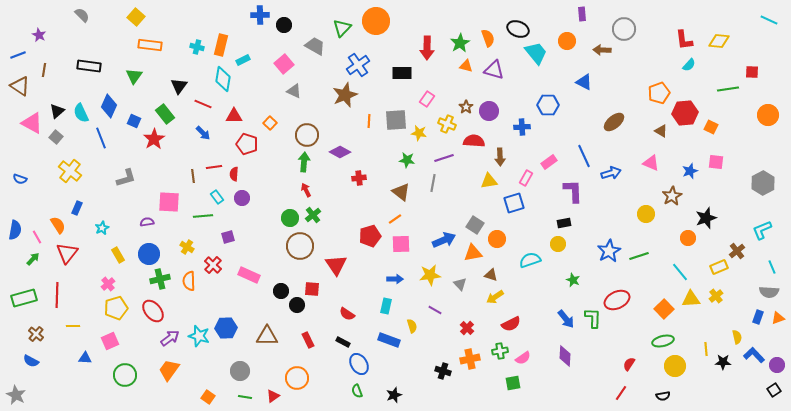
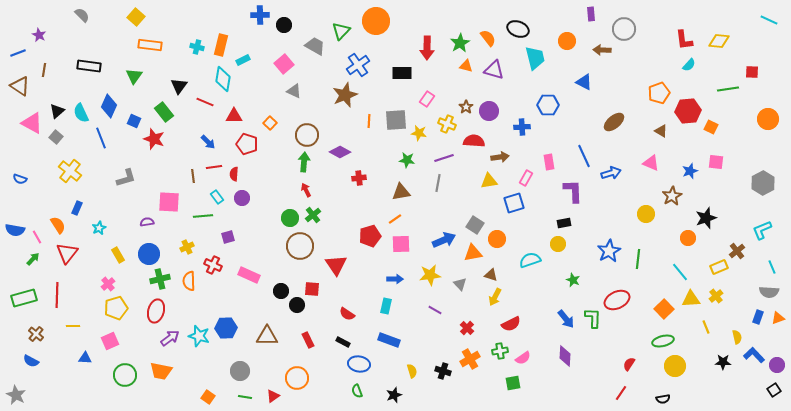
purple rectangle at (582, 14): moved 9 px right
green triangle at (342, 28): moved 1 px left, 3 px down
orange semicircle at (488, 38): rotated 18 degrees counterclockwise
cyan trapezoid at (536, 53): moved 1 px left, 5 px down; rotated 25 degrees clockwise
blue line at (18, 55): moved 2 px up
red line at (203, 104): moved 2 px right, 2 px up
red hexagon at (685, 113): moved 3 px right, 2 px up
green rectangle at (165, 114): moved 1 px left, 2 px up
orange circle at (768, 115): moved 4 px down
blue arrow at (203, 133): moved 5 px right, 9 px down
red star at (154, 139): rotated 20 degrees counterclockwise
brown arrow at (500, 157): rotated 96 degrees counterclockwise
pink rectangle at (549, 162): rotated 63 degrees counterclockwise
gray line at (433, 183): moved 5 px right
brown triangle at (401, 192): rotated 48 degrees counterclockwise
cyan star at (102, 228): moved 3 px left
blue semicircle at (15, 230): rotated 90 degrees clockwise
yellow cross at (187, 247): rotated 32 degrees clockwise
green line at (639, 256): moved 1 px left, 3 px down; rotated 66 degrees counterclockwise
red cross at (213, 265): rotated 18 degrees counterclockwise
yellow arrow at (495, 297): rotated 30 degrees counterclockwise
red ellipse at (153, 311): moved 3 px right; rotated 55 degrees clockwise
yellow semicircle at (412, 326): moved 45 px down
yellow line at (706, 349): moved 22 px up; rotated 16 degrees counterclockwise
orange cross at (470, 359): rotated 18 degrees counterclockwise
blue ellipse at (359, 364): rotated 50 degrees counterclockwise
orange trapezoid at (169, 370): moved 8 px left, 1 px down; rotated 115 degrees counterclockwise
black semicircle at (663, 396): moved 3 px down
